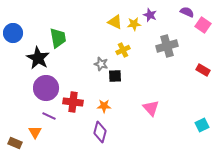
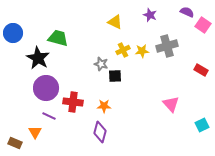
yellow star: moved 8 px right, 27 px down
green trapezoid: rotated 65 degrees counterclockwise
red rectangle: moved 2 px left
pink triangle: moved 20 px right, 4 px up
